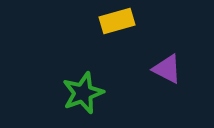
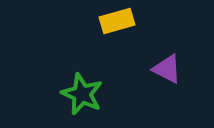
green star: moved 1 px left, 1 px down; rotated 27 degrees counterclockwise
